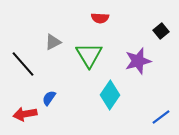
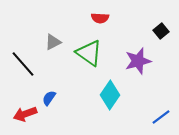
green triangle: moved 2 px up; rotated 24 degrees counterclockwise
red arrow: rotated 10 degrees counterclockwise
